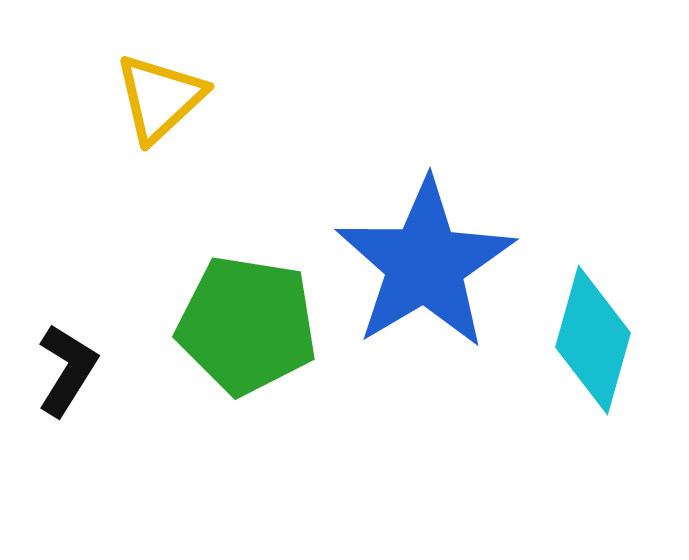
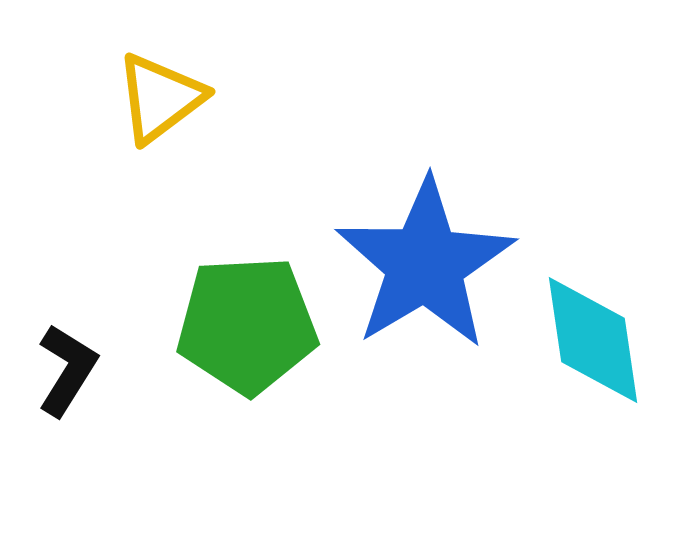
yellow triangle: rotated 6 degrees clockwise
green pentagon: rotated 12 degrees counterclockwise
cyan diamond: rotated 24 degrees counterclockwise
